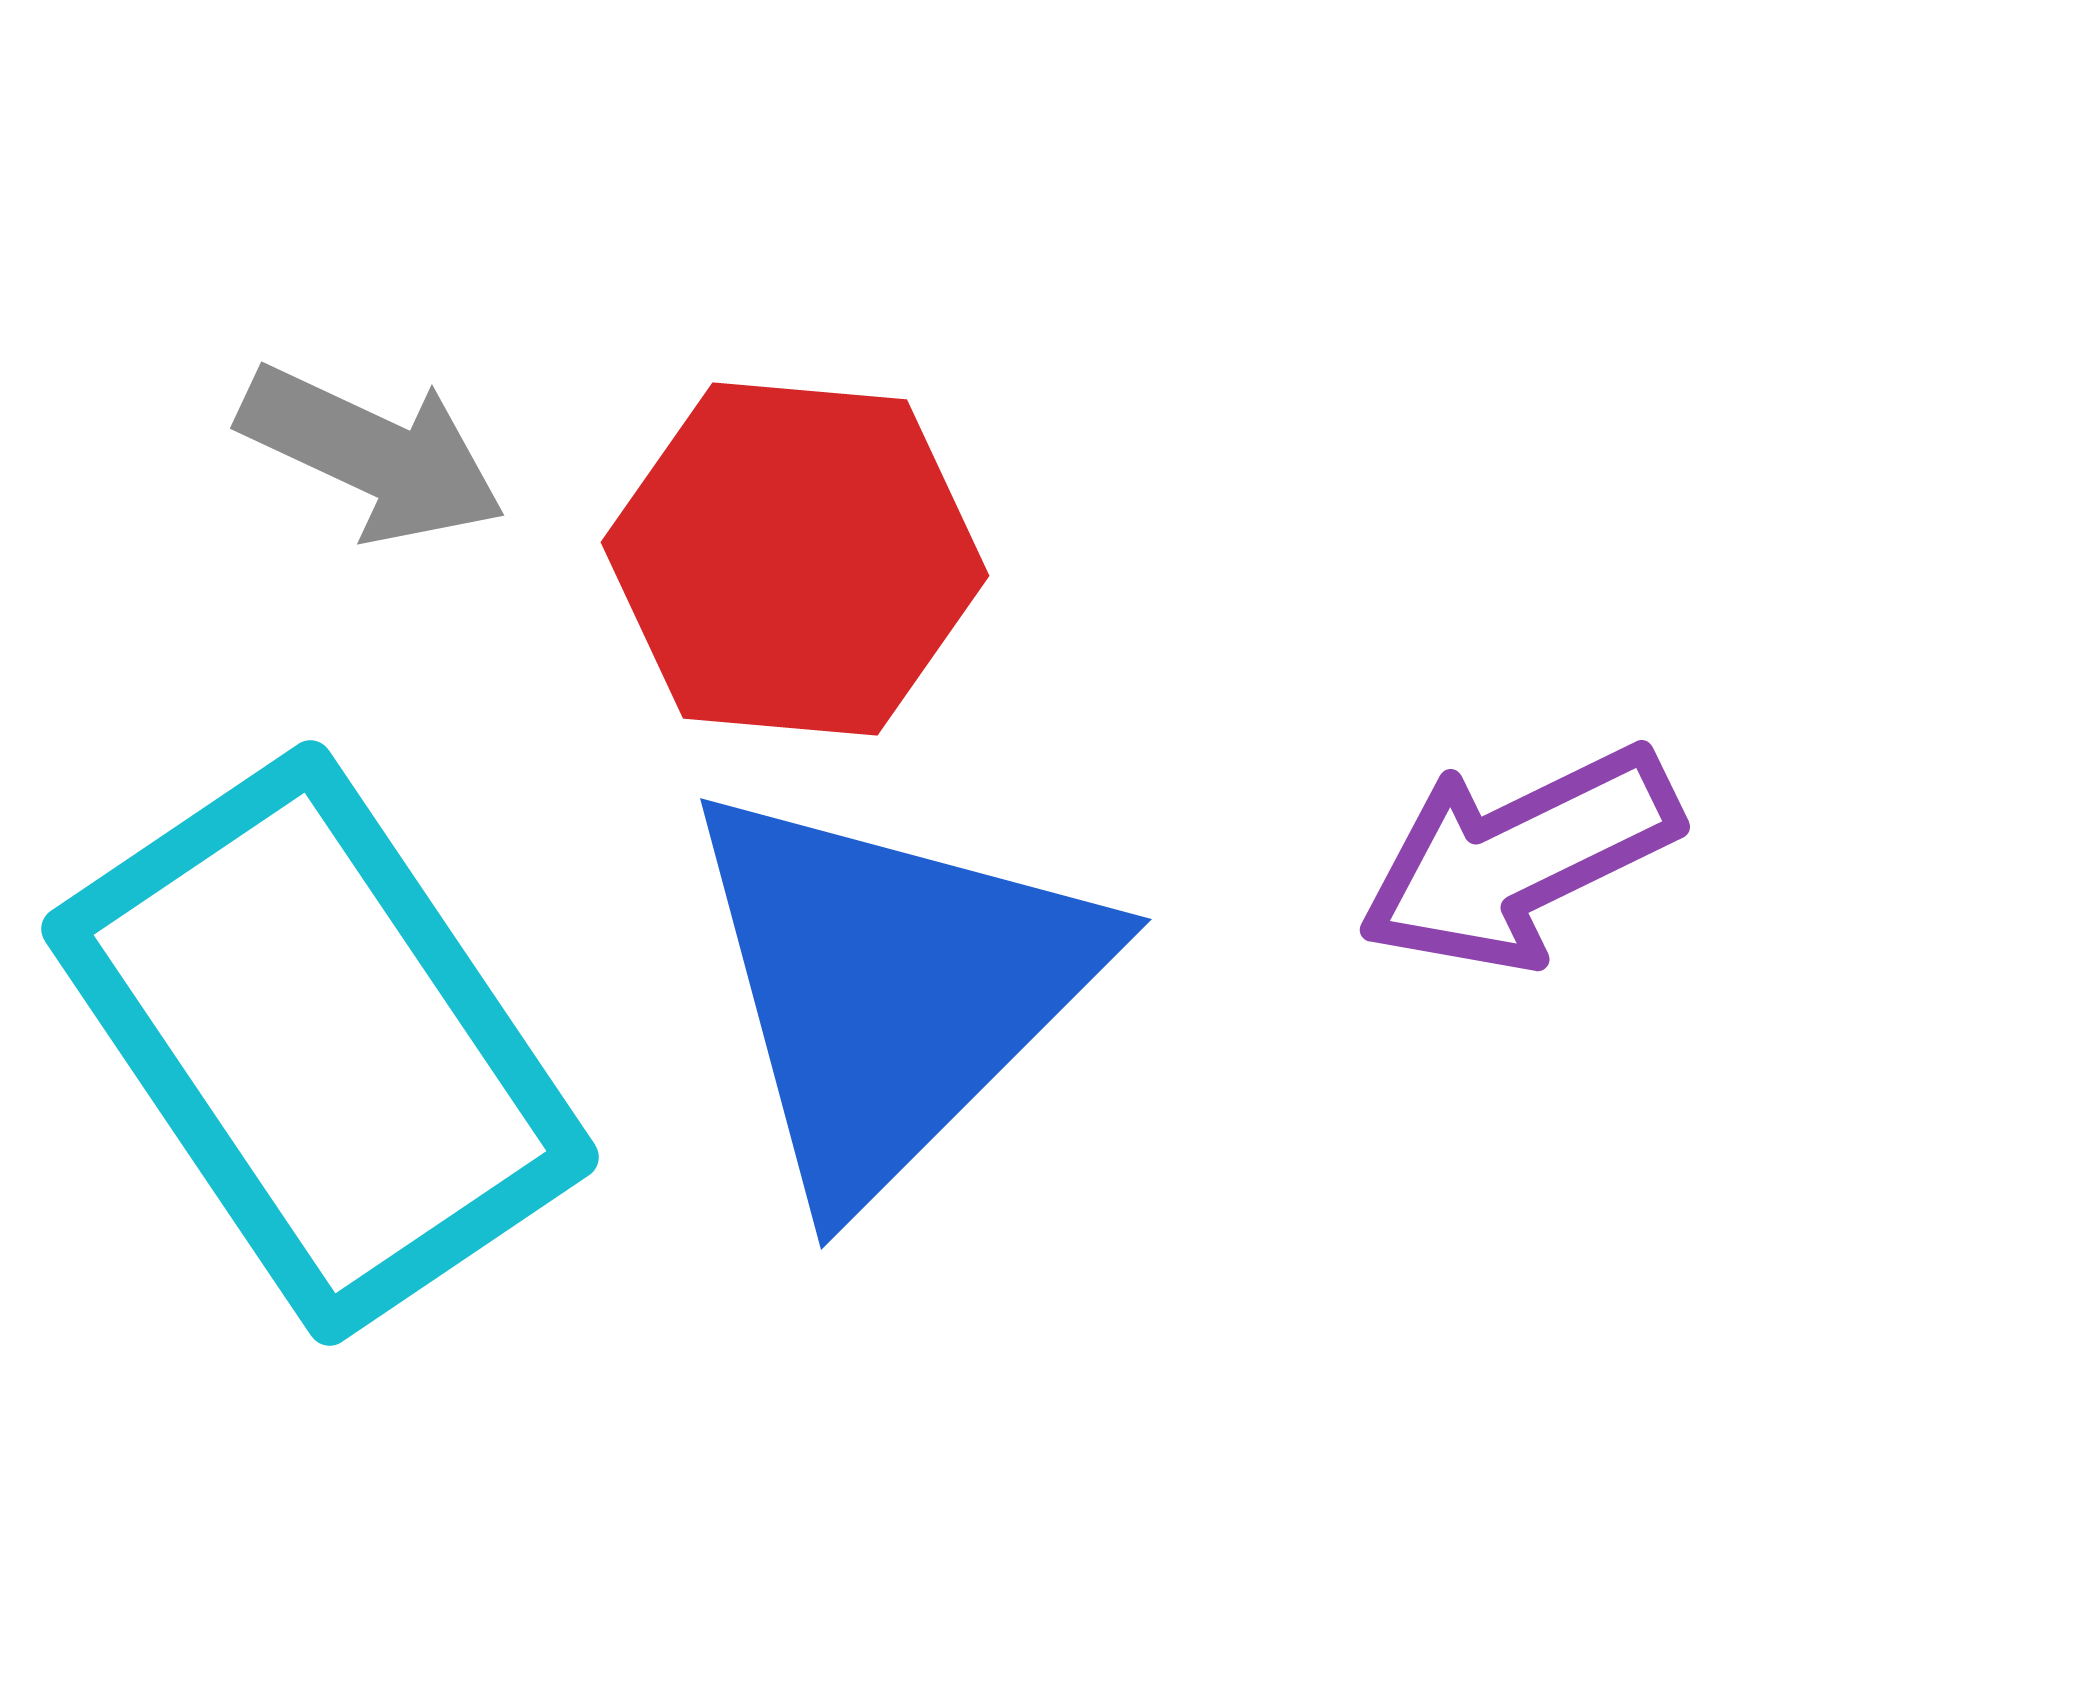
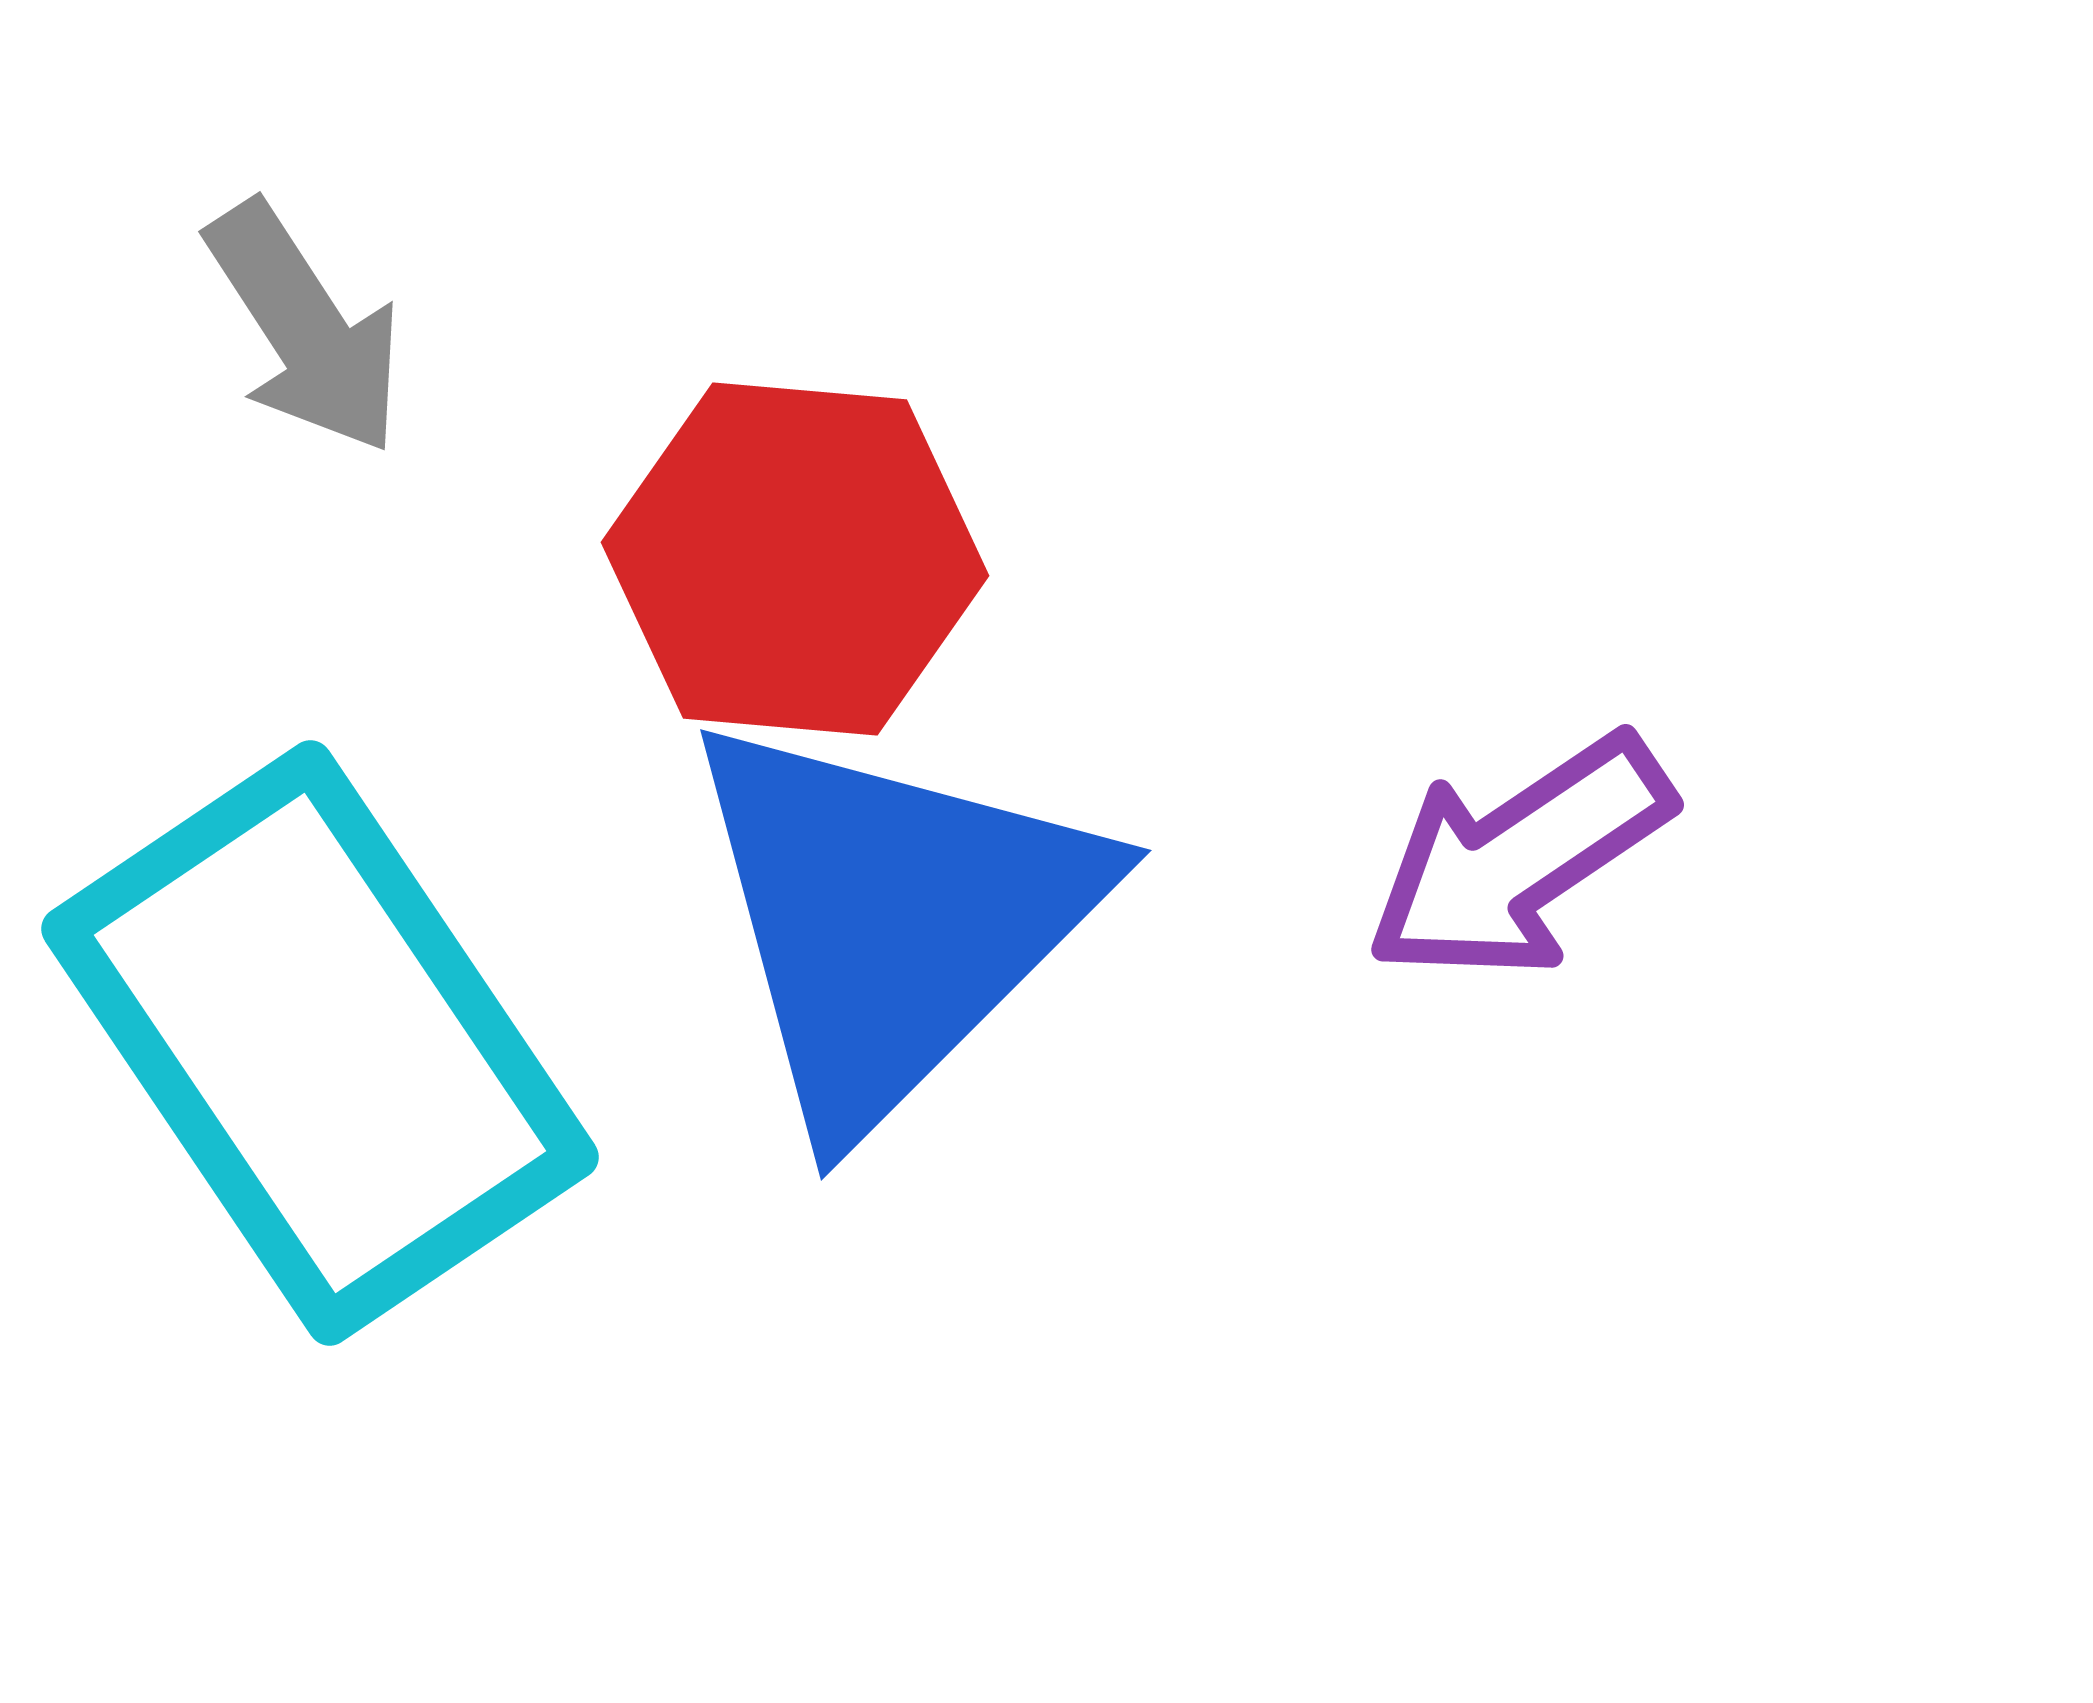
gray arrow: moved 67 px left, 126 px up; rotated 32 degrees clockwise
purple arrow: rotated 8 degrees counterclockwise
blue triangle: moved 69 px up
